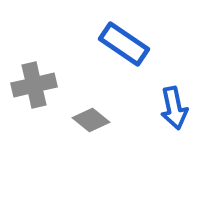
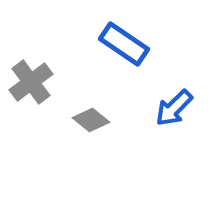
gray cross: moved 3 px left, 3 px up; rotated 24 degrees counterclockwise
blue arrow: rotated 57 degrees clockwise
